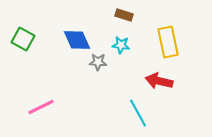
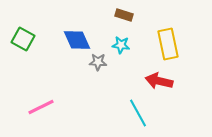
yellow rectangle: moved 2 px down
